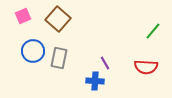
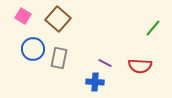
pink square: rotated 35 degrees counterclockwise
green line: moved 3 px up
blue circle: moved 2 px up
purple line: rotated 32 degrees counterclockwise
red semicircle: moved 6 px left, 1 px up
blue cross: moved 1 px down
